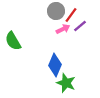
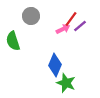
gray circle: moved 25 px left, 5 px down
red line: moved 4 px down
green semicircle: rotated 12 degrees clockwise
